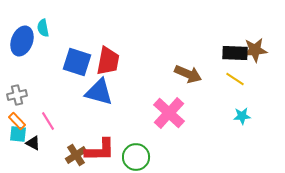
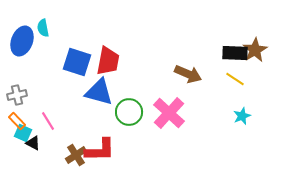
brown star: rotated 25 degrees counterclockwise
cyan star: rotated 18 degrees counterclockwise
cyan square: moved 5 px right, 1 px up; rotated 18 degrees clockwise
green circle: moved 7 px left, 45 px up
